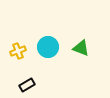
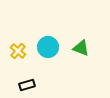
yellow cross: rotated 28 degrees counterclockwise
black rectangle: rotated 14 degrees clockwise
